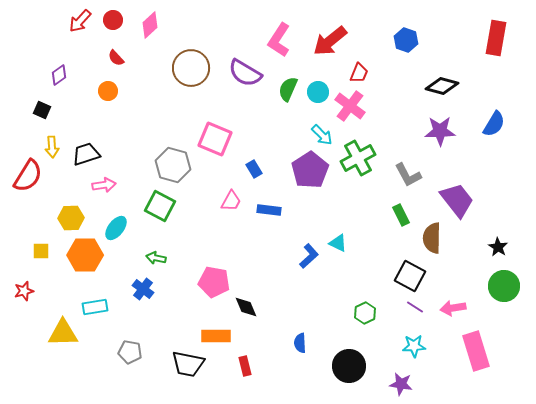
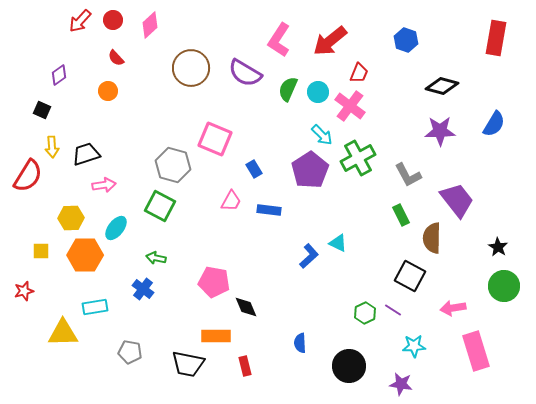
purple line at (415, 307): moved 22 px left, 3 px down
